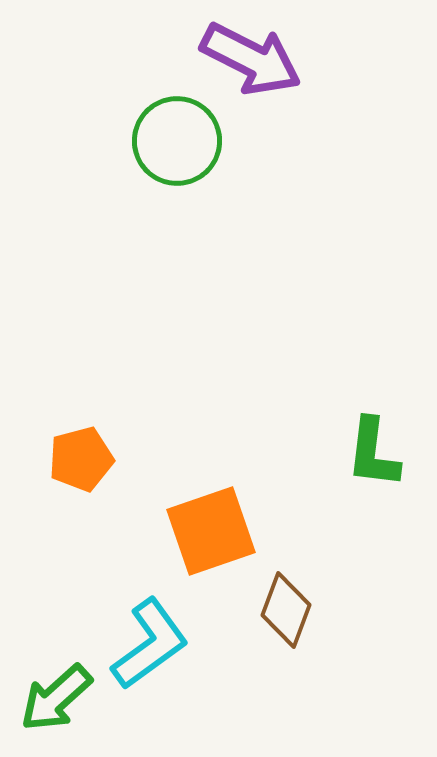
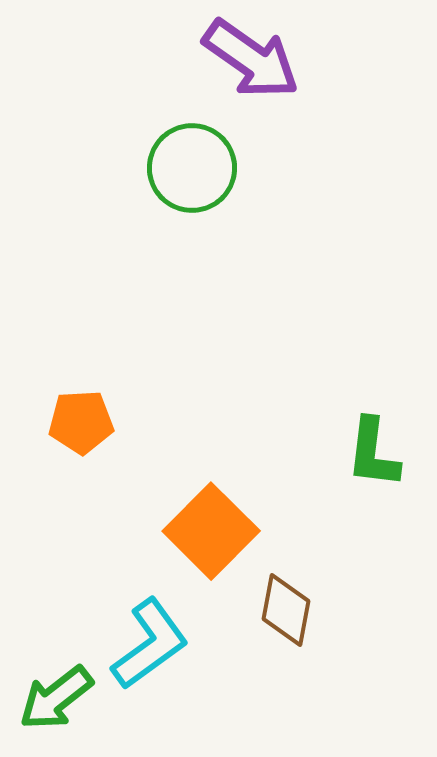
purple arrow: rotated 8 degrees clockwise
green circle: moved 15 px right, 27 px down
orange pentagon: moved 37 px up; rotated 12 degrees clockwise
orange square: rotated 26 degrees counterclockwise
brown diamond: rotated 10 degrees counterclockwise
green arrow: rotated 4 degrees clockwise
